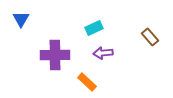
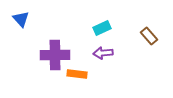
blue triangle: rotated 12 degrees counterclockwise
cyan rectangle: moved 8 px right
brown rectangle: moved 1 px left, 1 px up
orange rectangle: moved 10 px left, 8 px up; rotated 36 degrees counterclockwise
